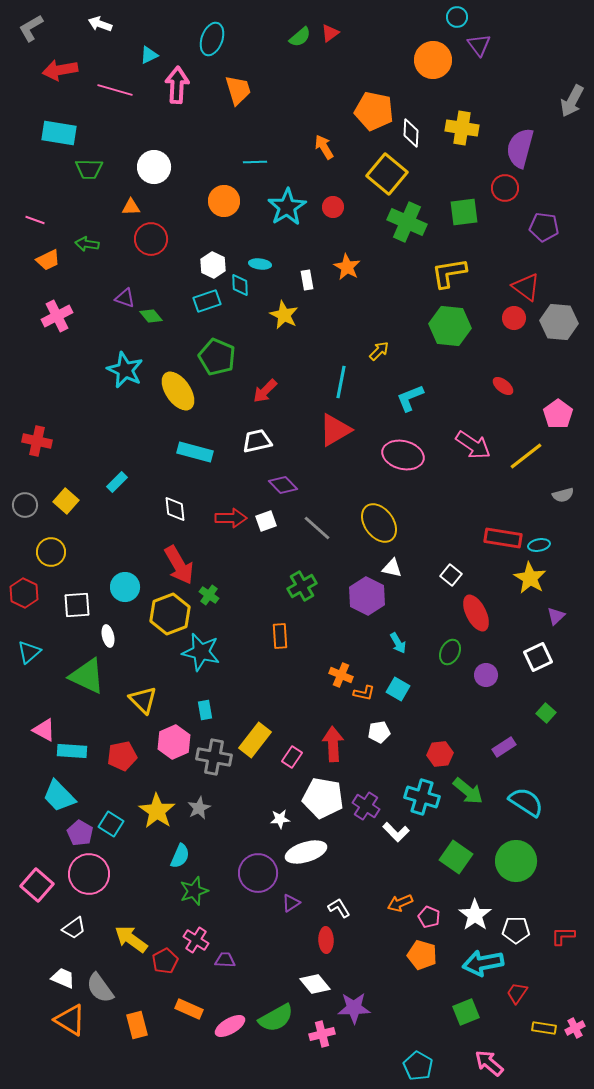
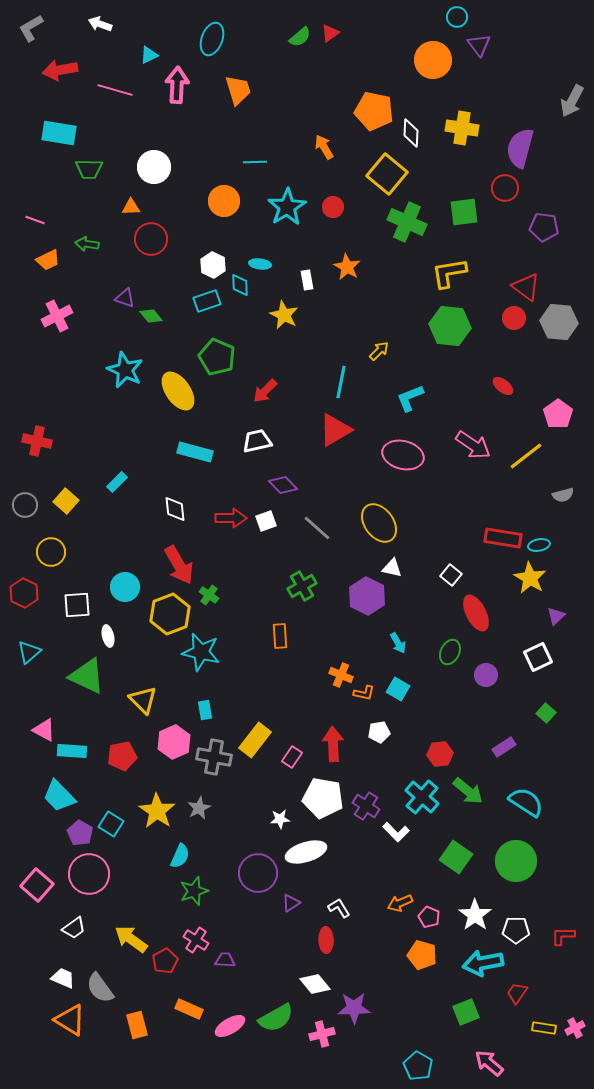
cyan cross at (422, 797): rotated 24 degrees clockwise
